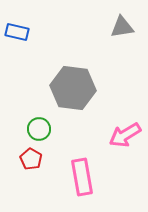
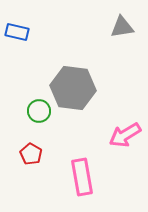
green circle: moved 18 px up
red pentagon: moved 5 px up
